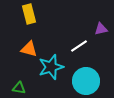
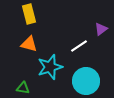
purple triangle: rotated 24 degrees counterclockwise
orange triangle: moved 5 px up
cyan star: moved 1 px left
green triangle: moved 4 px right
